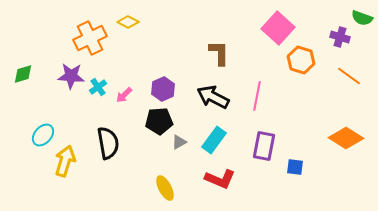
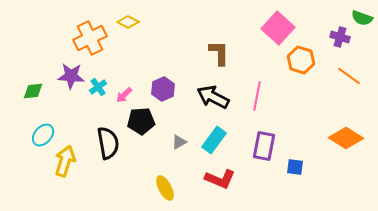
green diamond: moved 10 px right, 17 px down; rotated 10 degrees clockwise
black pentagon: moved 18 px left
